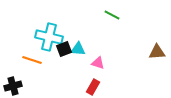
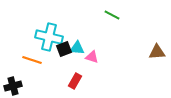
cyan triangle: moved 1 px left, 1 px up
pink triangle: moved 6 px left, 6 px up
red rectangle: moved 18 px left, 6 px up
